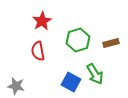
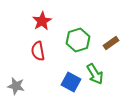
brown rectangle: rotated 21 degrees counterclockwise
